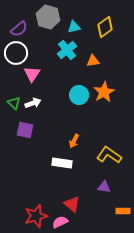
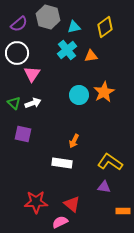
purple semicircle: moved 5 px up
white circle: moved 1 px right
orange triangle: moved 2 px left, 5 px up
purple square: moved 2 px left, 4 px down
yellow L-shape: moved 1 px right, 7 px down
red star: moved 14 px up; rotated 15 degrees clockwise
